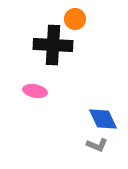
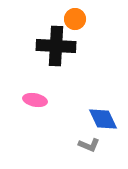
black cross: moved 3 px right, 1 px down
pink ellipse: moved 9 px down
gray L-shape: moved 8 px left
